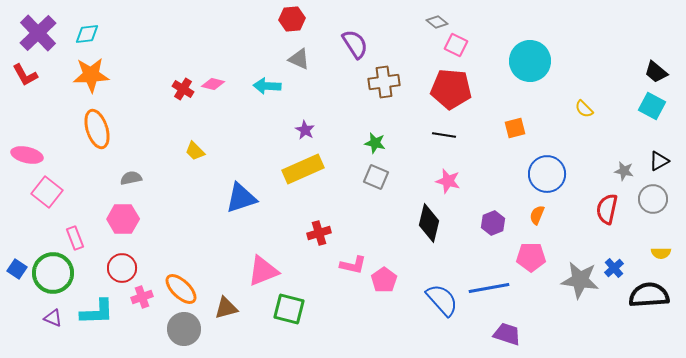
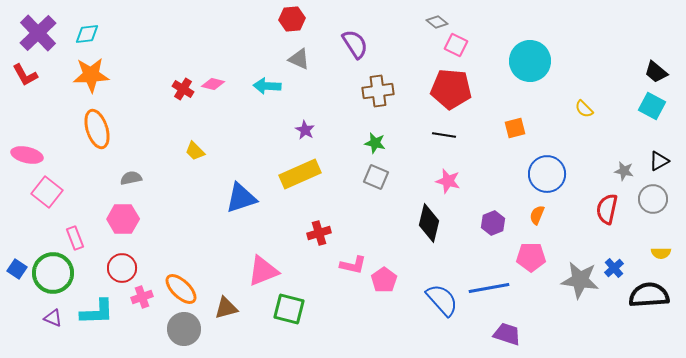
brown cross at (384, 82): moved 6 px left, 9 px down
yellow rectangle at (303, 169): moved 3 px left, 5 px down
